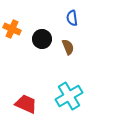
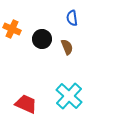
brown semicircle: moved 1 px left
cyan cross: rotated 16 degrees counterclockwise
